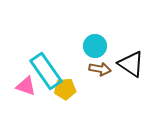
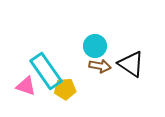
brown arrow: moved 3 px up
